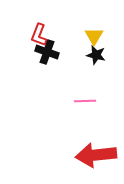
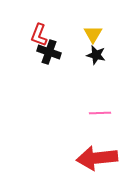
yellow triangle: moved 1 px left, 2 px up
black cross: moved 2 px right
pink line: moved 15 px right, 12 px down
red arrow: moved 1 px right, 3 px down
